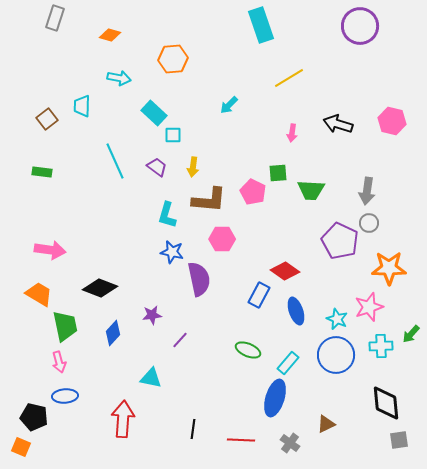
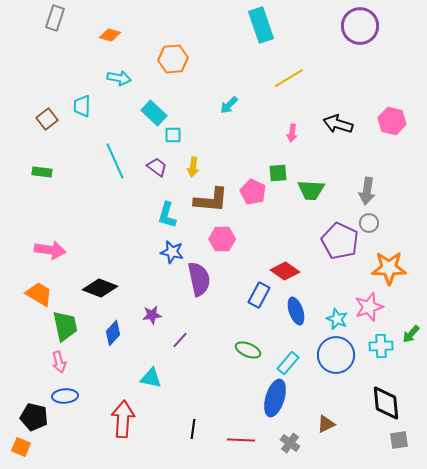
brown L-shape at (209, 200): moved 2 px right
